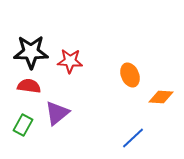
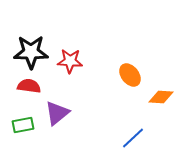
orange ellipse: rotated 15 degrees counterclockwise
green rectangle: rotated 50 degrees clockwise
